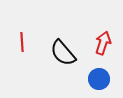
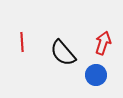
blue circle: moved 3 px left, 4 px up
